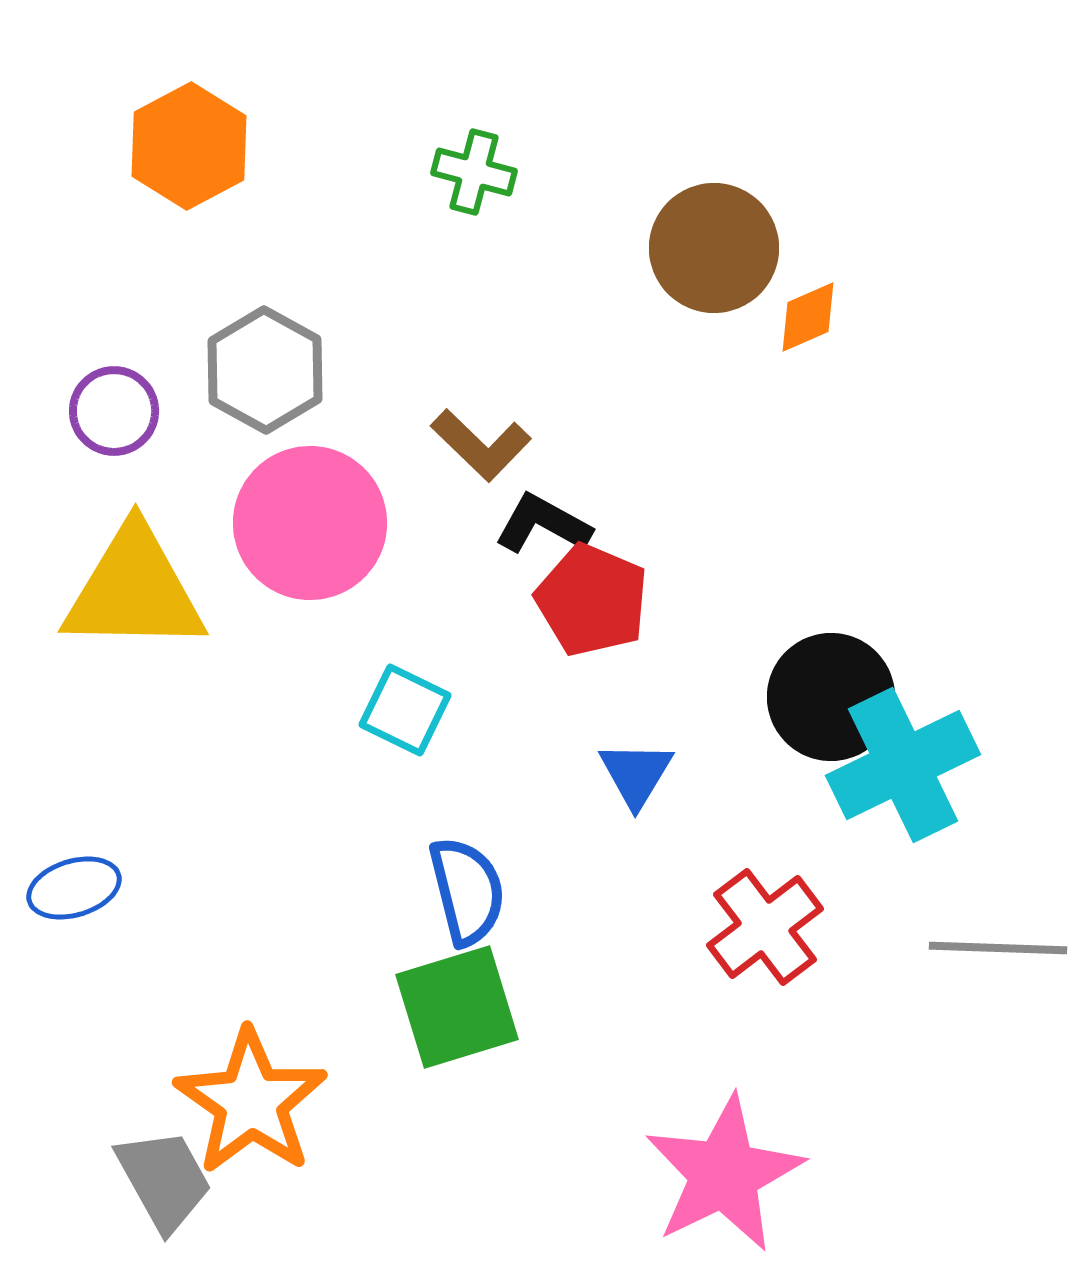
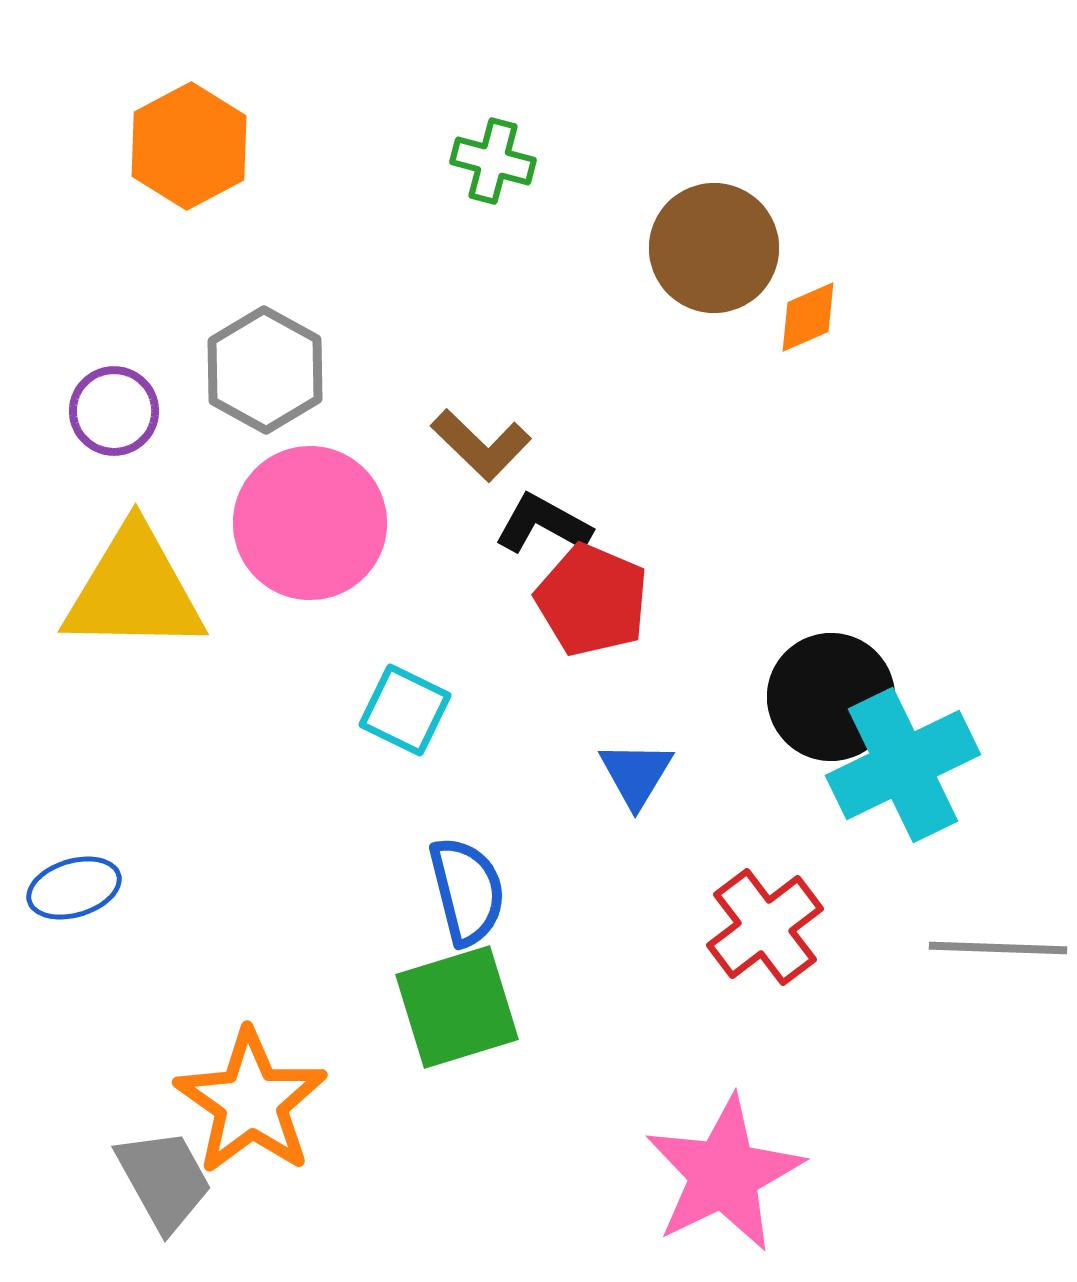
green cross: moved 19 px right, 11 px up
